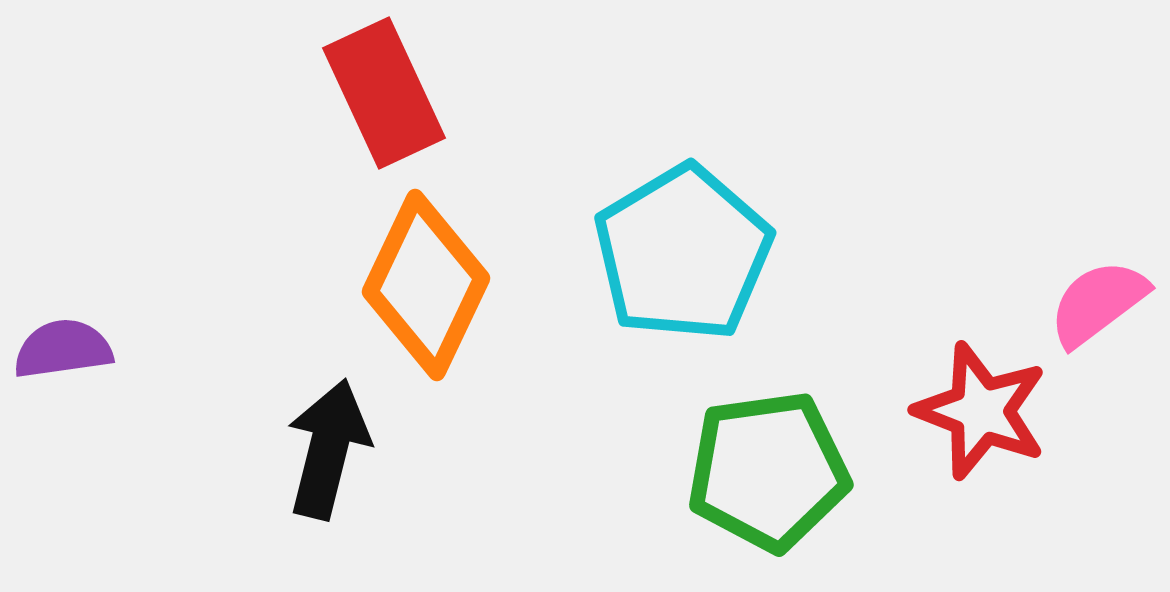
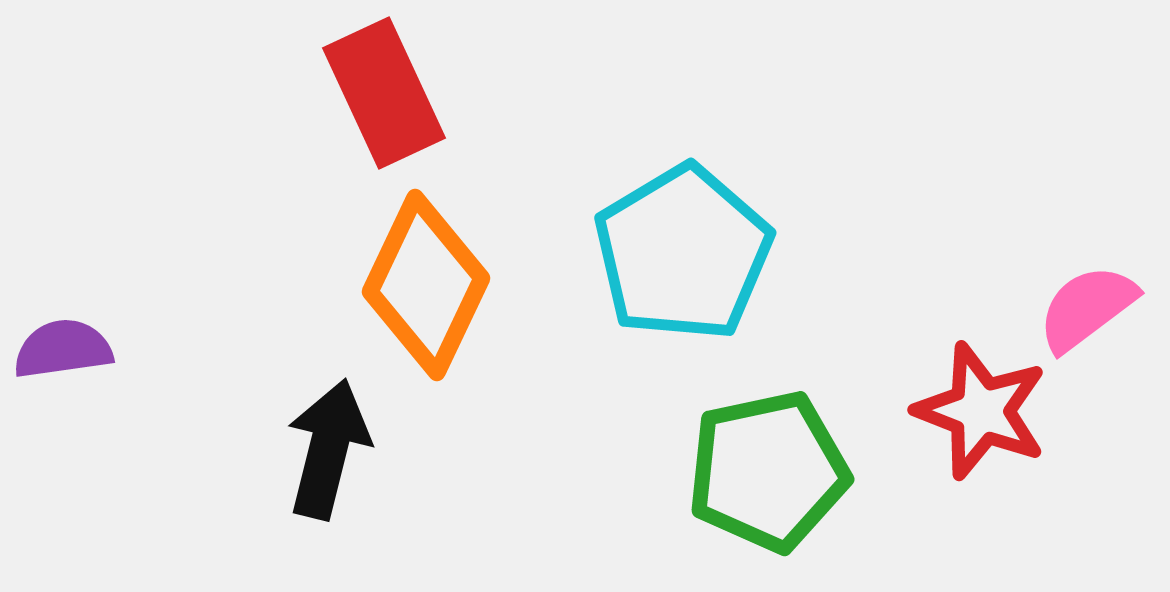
pink semicircle: moved 11 px left, 5 px down
green pentagon: rotated 4 degrees counterclockwise
